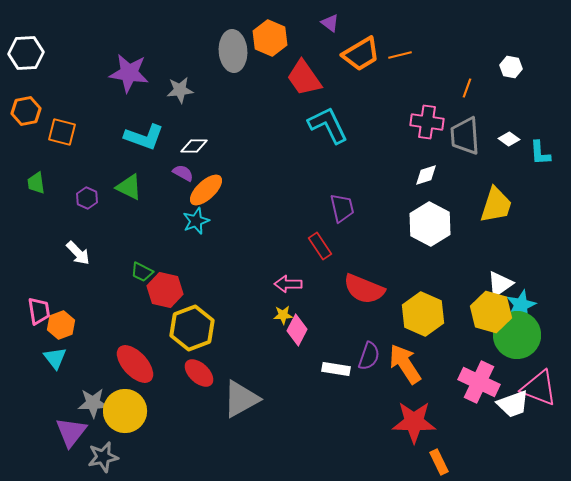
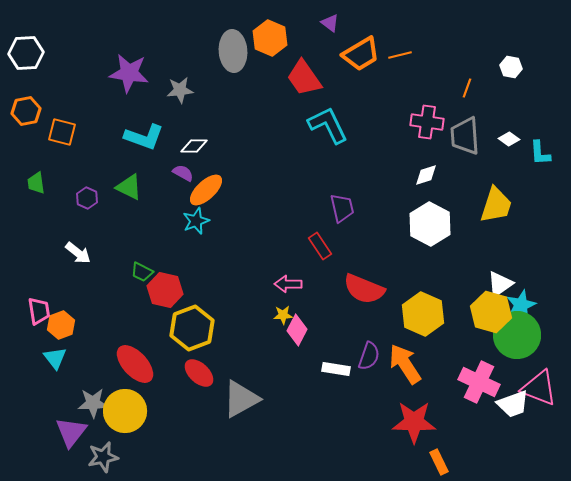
white arrow at (78, 253): rotated 8 degrees counterclockwise
